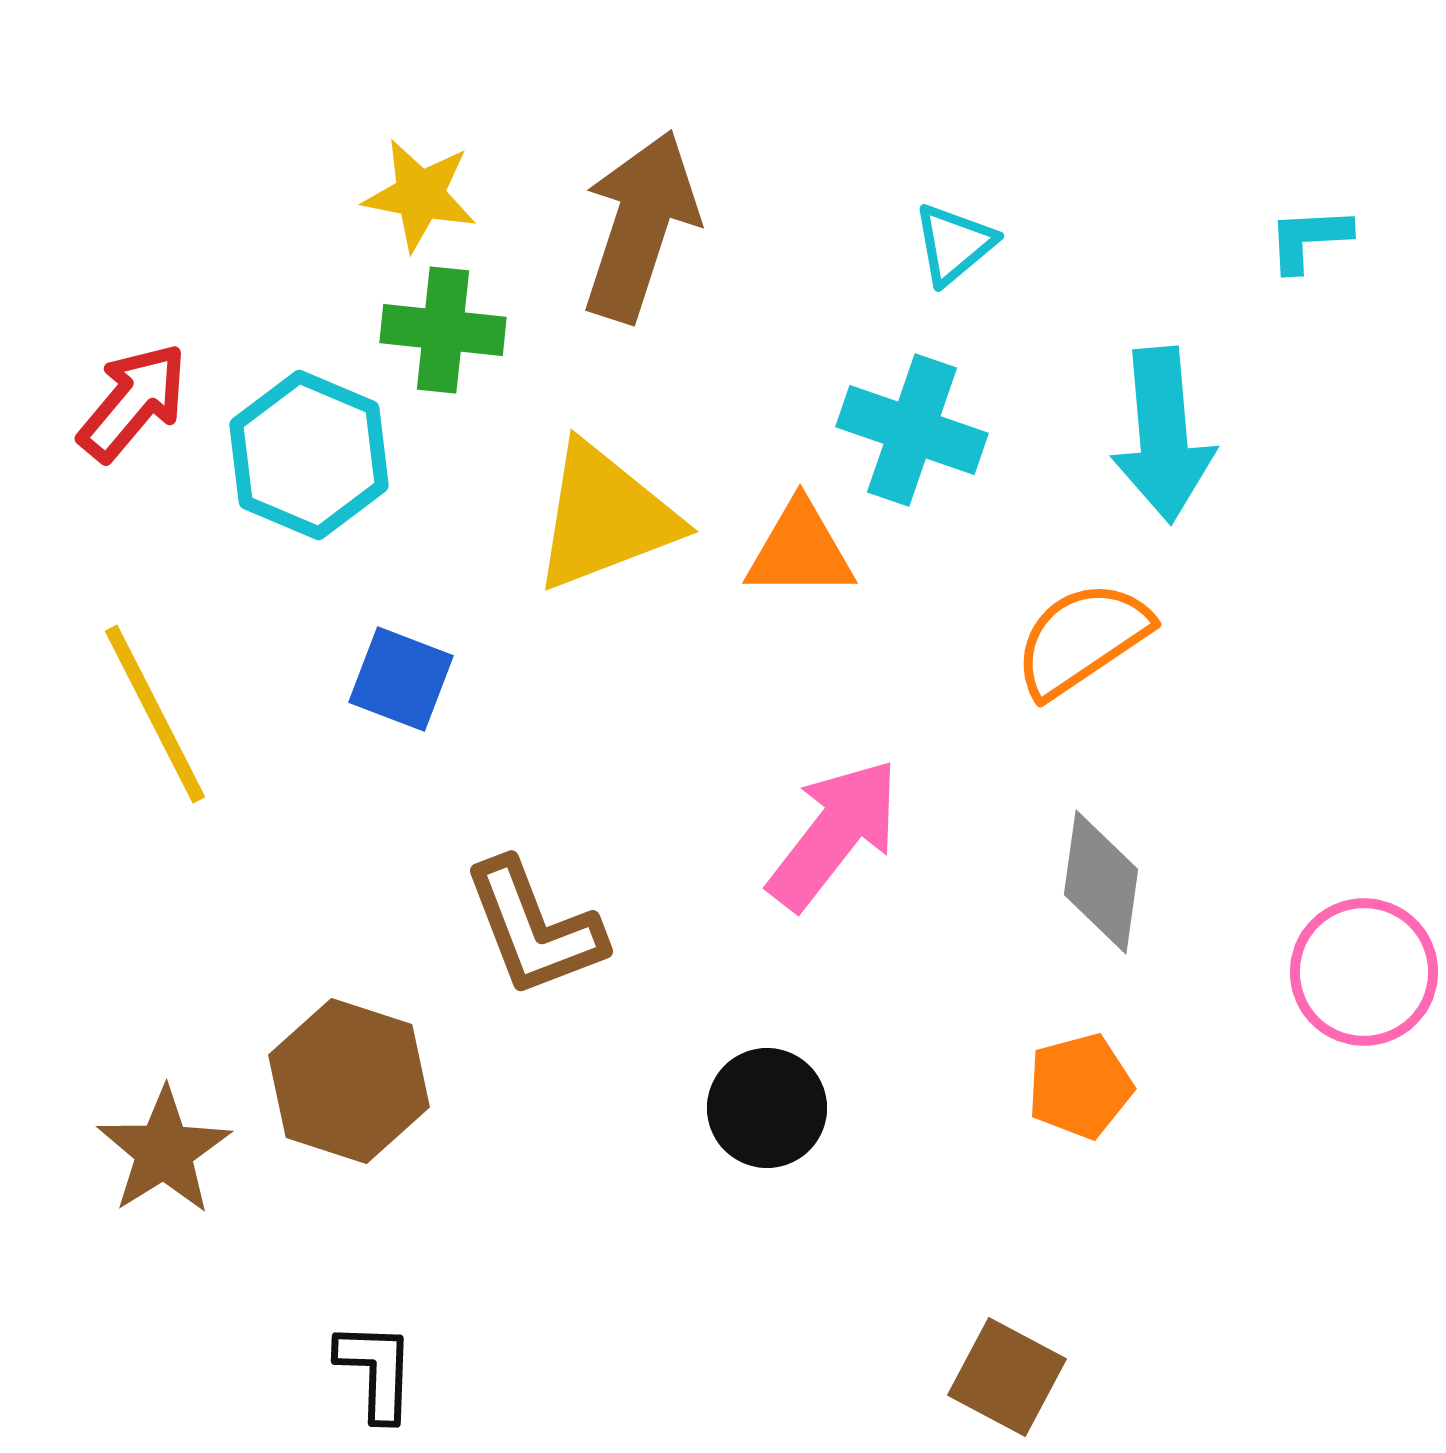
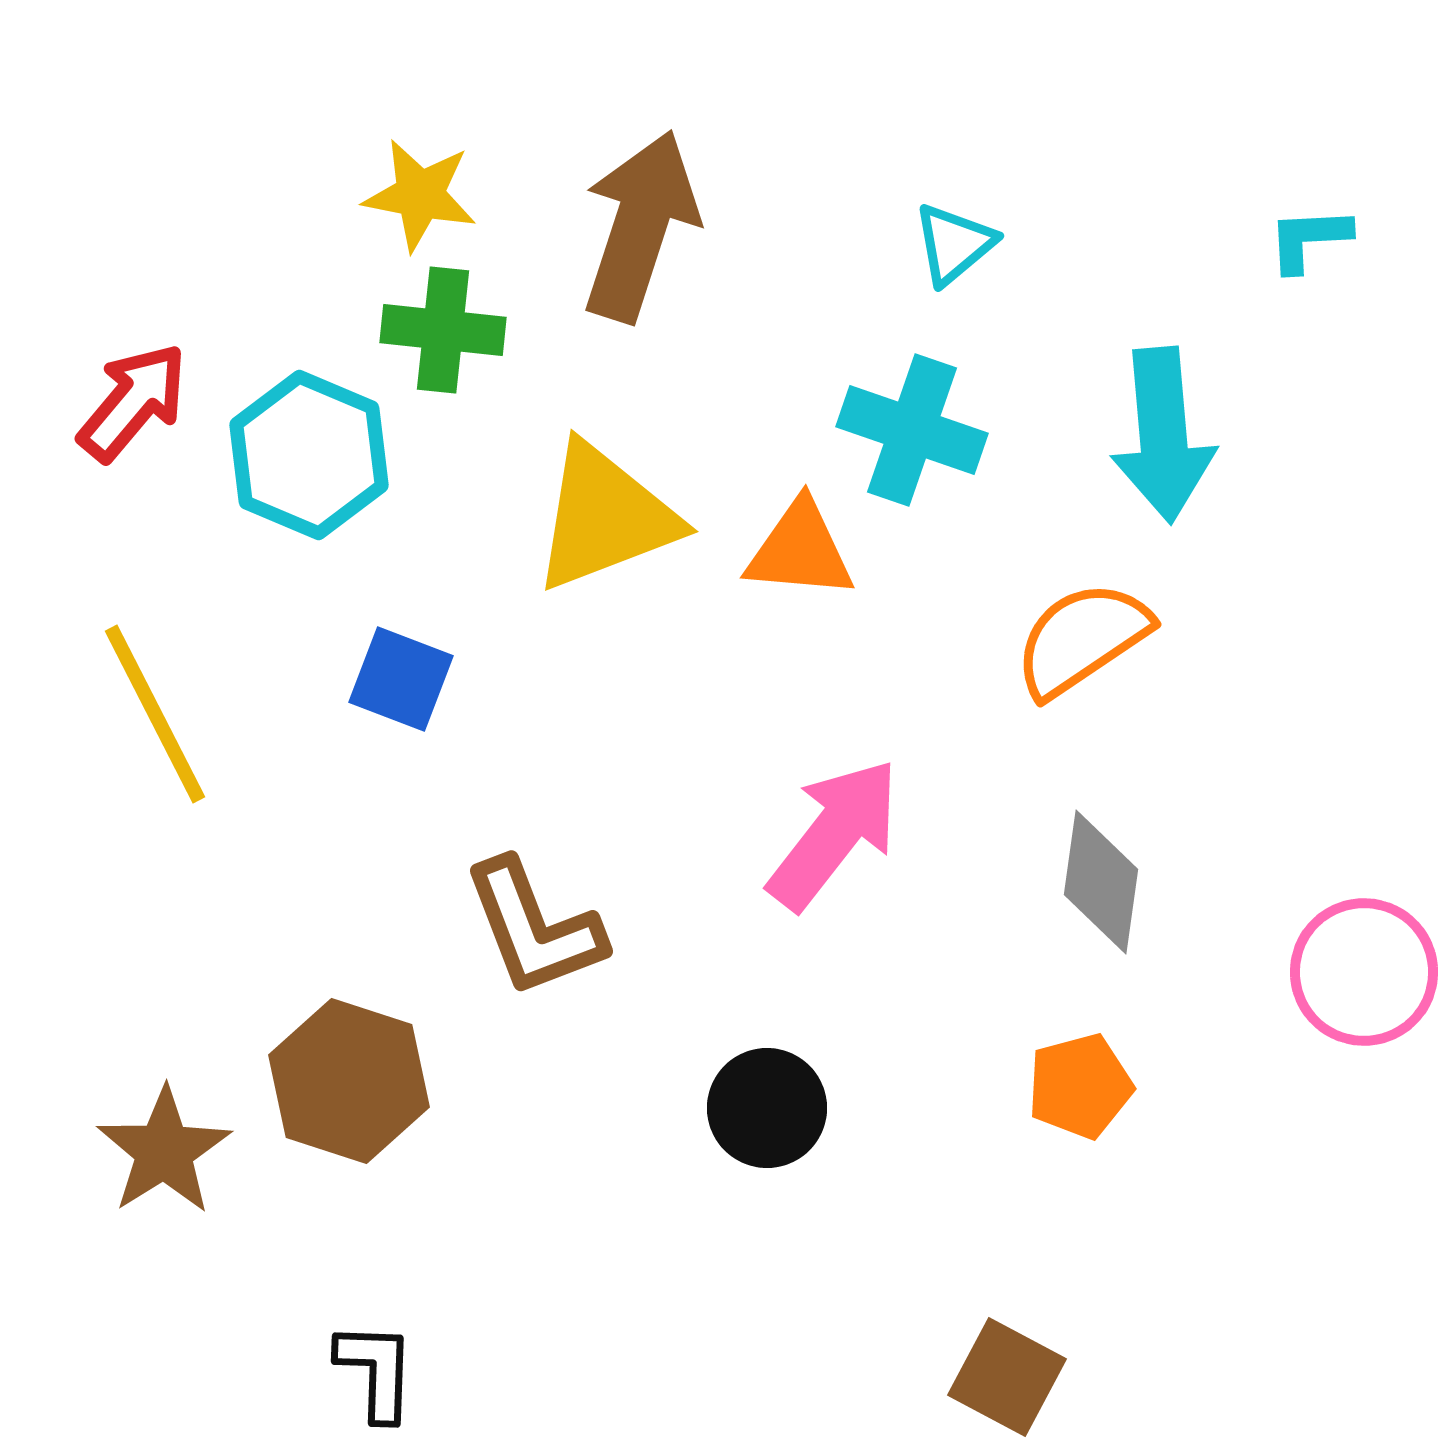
orange triangle: rotated 5 degrees clockwise
